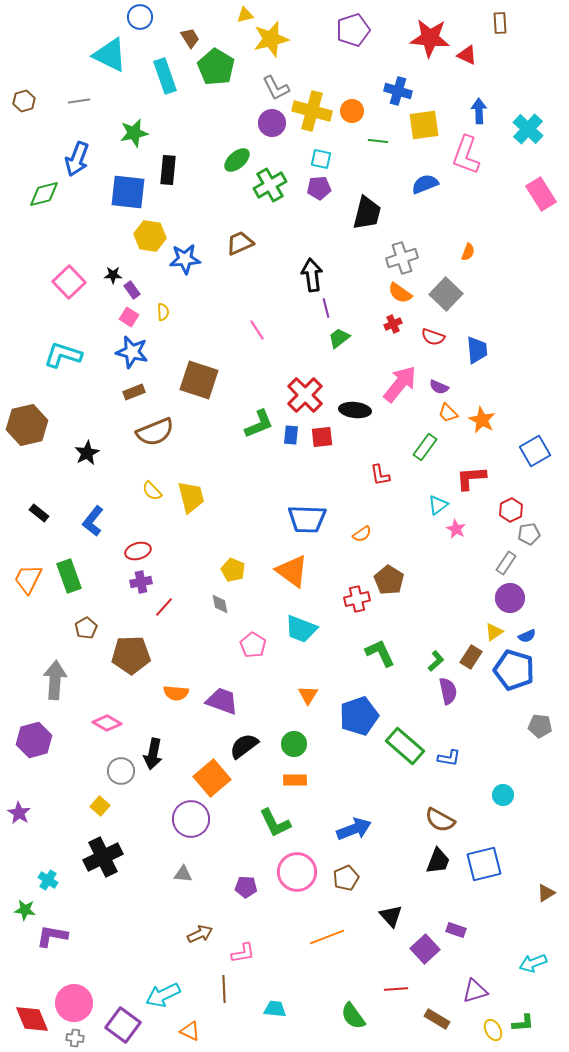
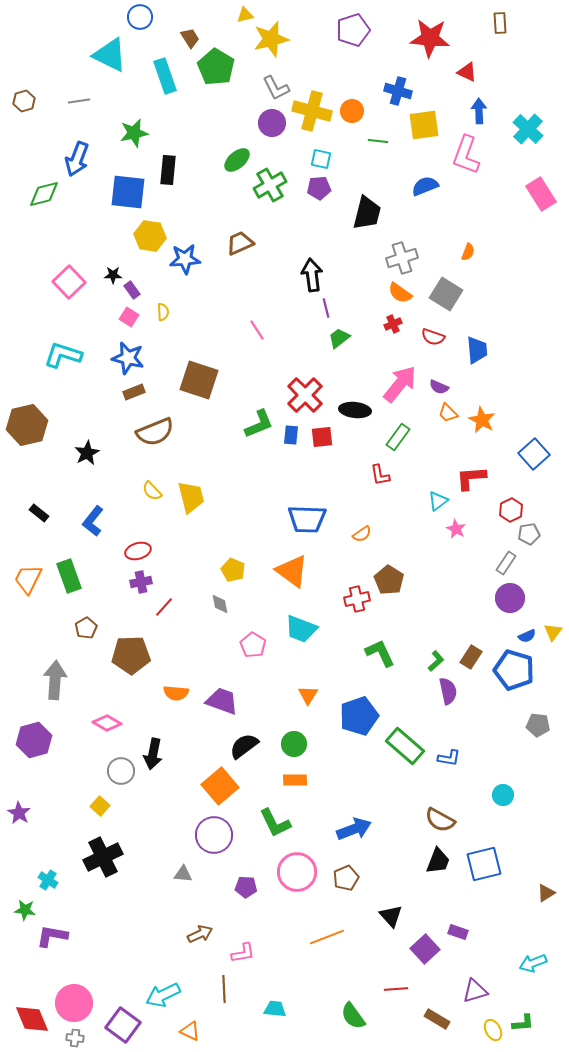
red triangle at (467, 55): moved 17 px down
blue semicircle at (425, 184): moved 2 px down
gray square at (446, 294): rotated 12 degrees counterclockwise
blue star at (132, 352): moved 4 px left, 6 px down
green rectangle at (425, 447): moved 27 px left, 10 px up
blue square at (535, 451): moved 1 px left, 3 px down; rotated 12 degrees counterclockwise
cyan triangle at (438, 505): moved 4 px up
yellow triangle at (494, 632): moved 59 px right; rotated 18 degrees counterclockwise
gray pentagon at (540, 726): moved 2 px left, 1 px up
orange square at (212, 778): moved 8 px right, 8 px down
purple circle at (191, 819): moved 23 px right, 16 px down
purple rectangle at (456, 930): moved 2 px right, 2 px down
